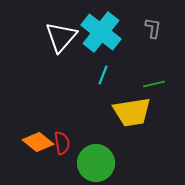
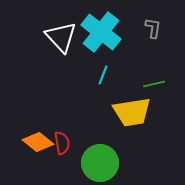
white triangle: rotated 24 degrees counterclockwise
green circle: moved 4 px right
